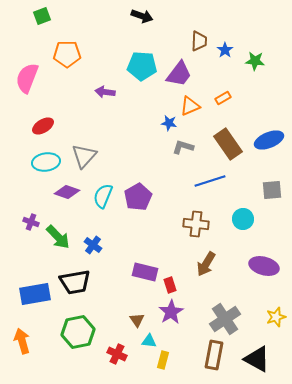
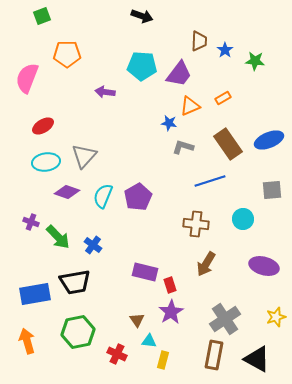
orange arrow at (22, 341): moved 5 px right
